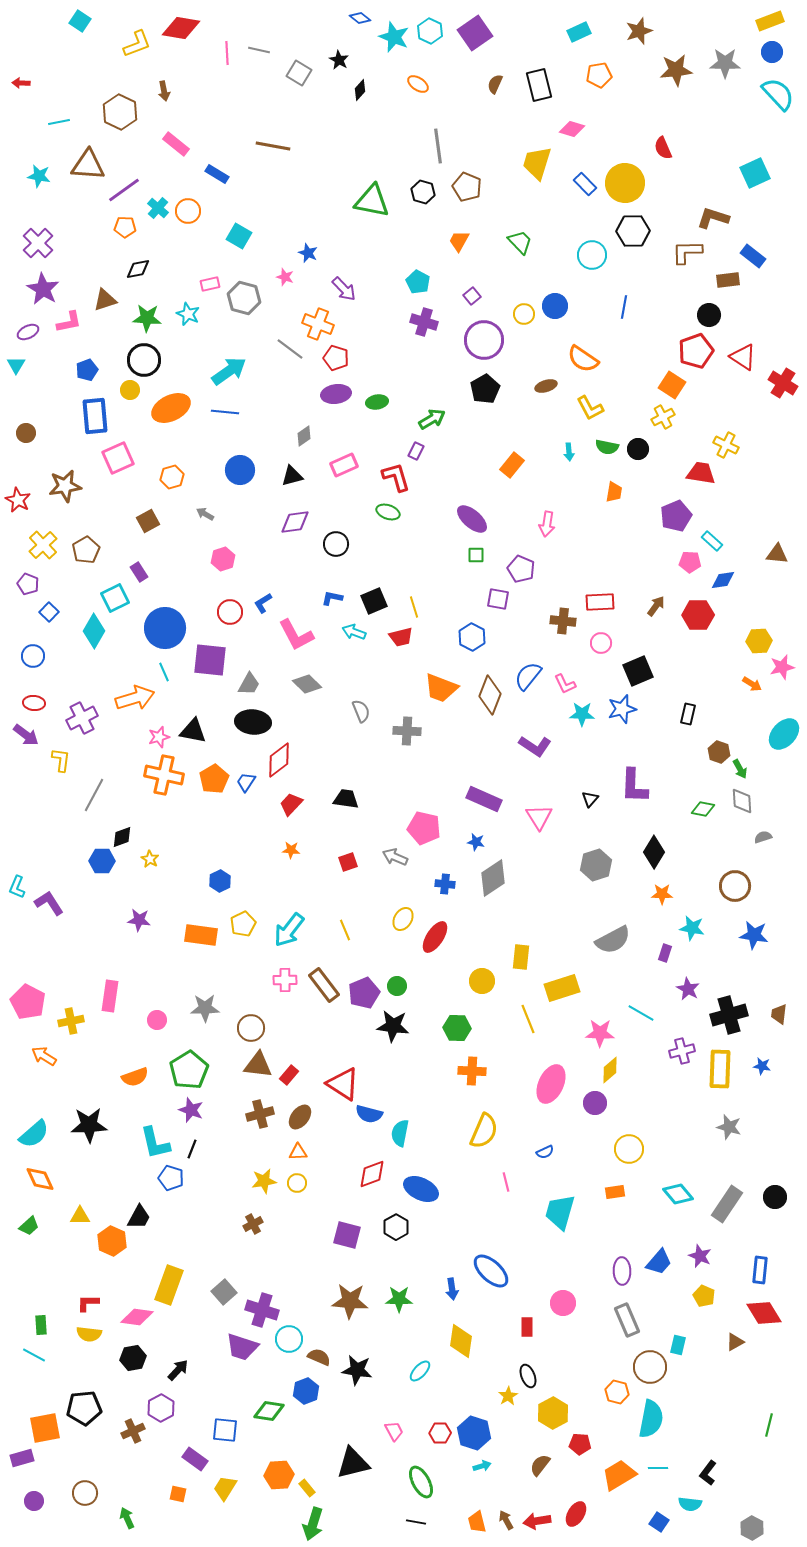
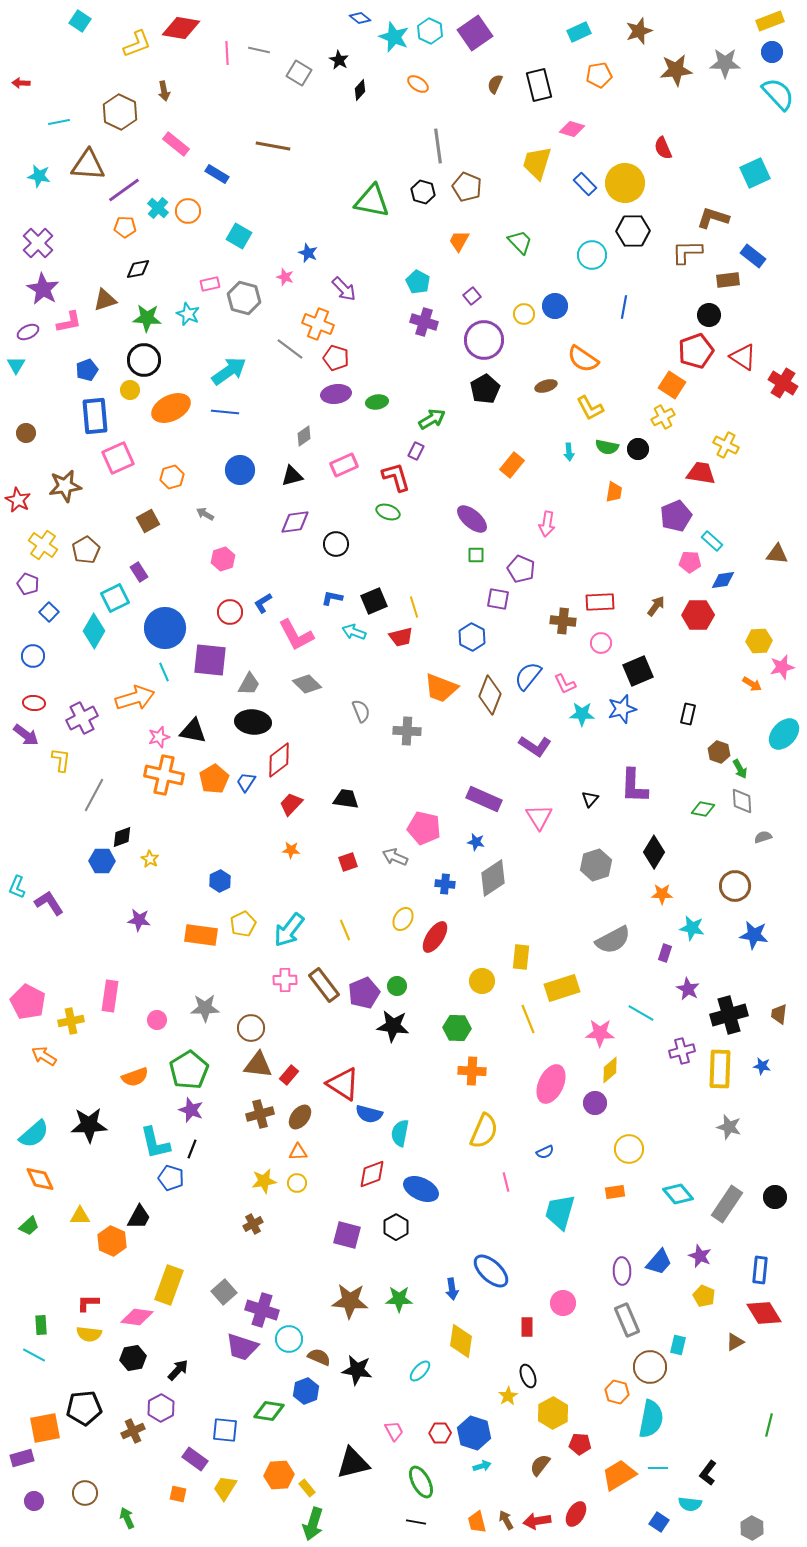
yellow cross at (43, 545): rotated 12 degrees counterclockwise
